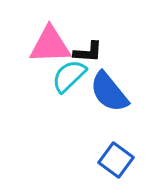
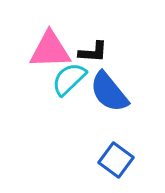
pink triangle: moved 5 px down
black L-shape: moved 5 px right
cyan semicircle: moved 3 px down
